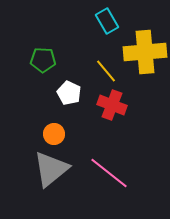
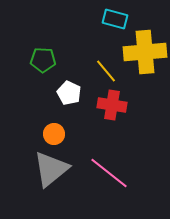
cyan rectangle: moved 8 px right, 2 px up; rotated 45 degrees counterclockwise
red cross: rotated 12 degrees counterclockwise
